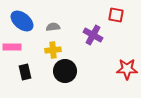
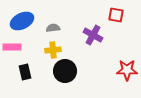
blue ellipse: rotated 65 degrees counterclockwise
gray semicircle: moved 1 px down
red star: moved 1 px down
